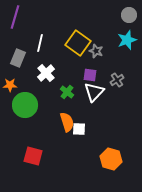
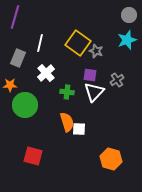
green cross: rotated 32 degrees counterclockwise
